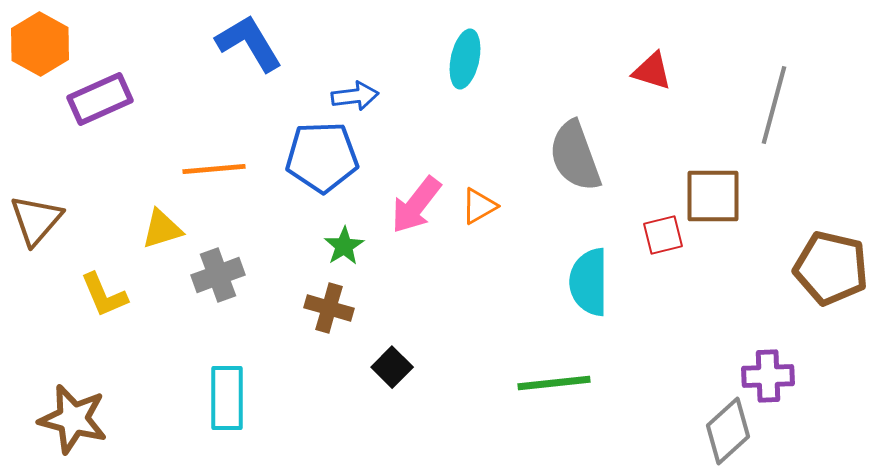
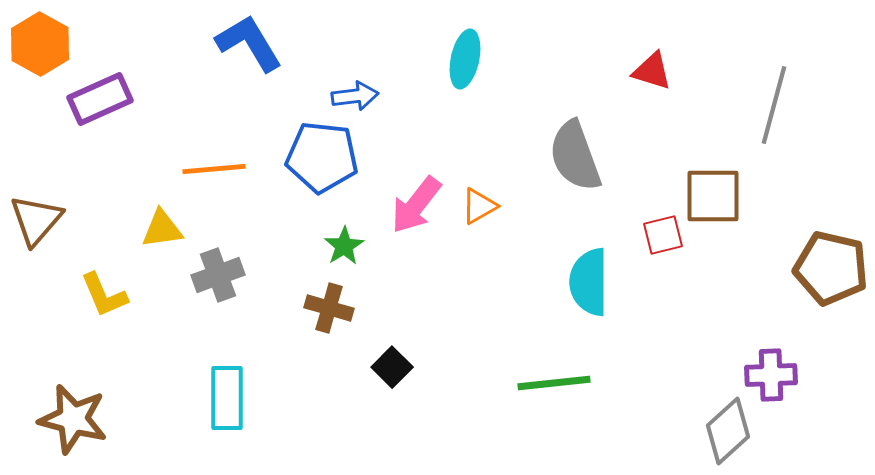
blue pentagon: rotated 8 degrees clockwise
yellow triangle: rotated 9 degrees clockwise
purple cross: moved 3 px right, 1 px up
